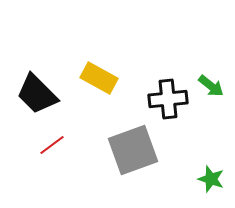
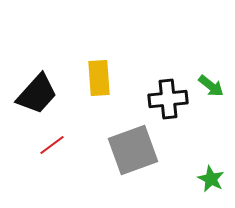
yellow rectangle: rotated 57 degrees clockwise
black trapezoid: rotated 93 degrees counterclockwise
green star: rotated 8 degrees clockwise
